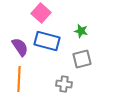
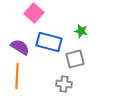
pink square: moved 7 px left
blue rectangle: moved 2 px right, 1 px down
purple semicircle: rotated 24 degrees counterclockwise
gray square: moved 7 px left
orange line: moved 2 px left, 3 px up
